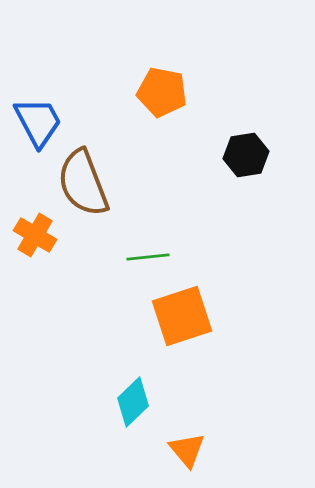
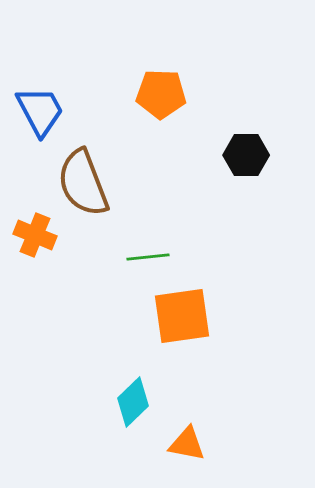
orange pentagon: moved 1 px left, 2 px down; rotated 9 degrees counterclockwise
blue trapezoid: moved 2 px right, 11 px up
black hexagon: rotated 9 degrees clockwise
orange cross: rotated 9 degrees counterclockwise
orange square: rotated 10 degrees clockwise
orange triangle: moved 6 px up; rotated 39 degrees counterclockwise
